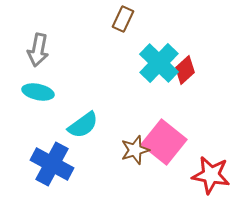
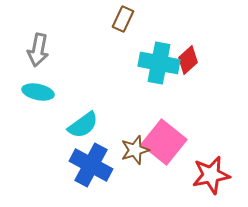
cyan cross: rotated 33 degrees counterclockwise
red diamond: moved 3 px right, 10 px up
blue cross: moved 39 px right, 1 px down
red star: rotated 21 degrees counterclockwise
